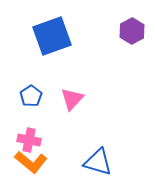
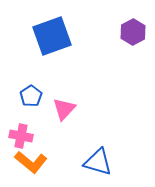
purple hexagon: moved 1 px right, 1 px down
pink triangle: moved 8 px left, 10 px down
pink cross: moved 8 px left, 4 px up
